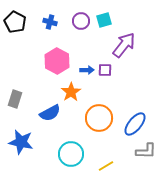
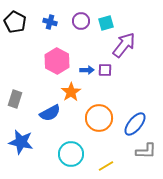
cyan square: moved 2 px right, 3 px down
